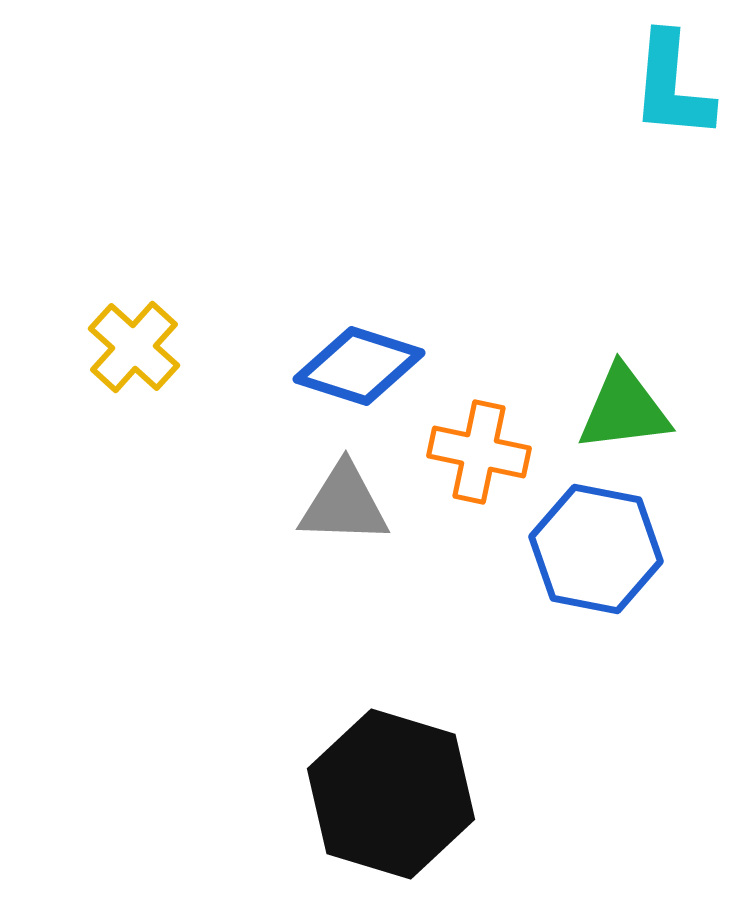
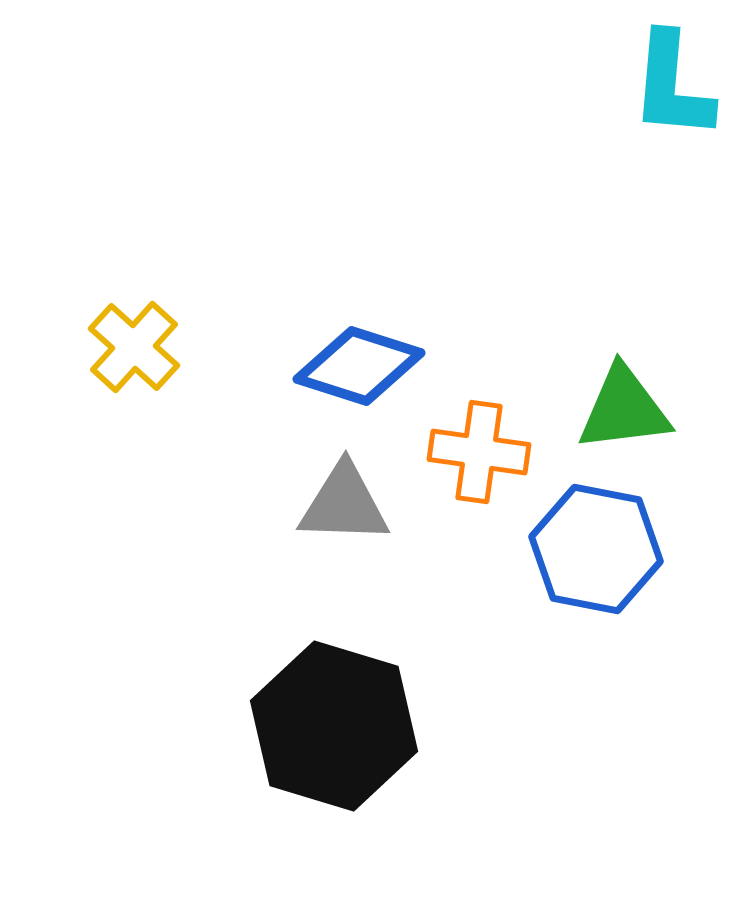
orange cross: rotated 4 degrees counterclockwise
black hexagon: moved 57 px left, 68 px up
